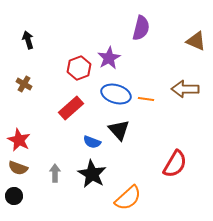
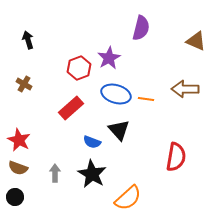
red semicircle: moved 1 px right, 7 px up; rotated 20 degrees counterclockwise
black circle: moved 1 px right, 1 px down
